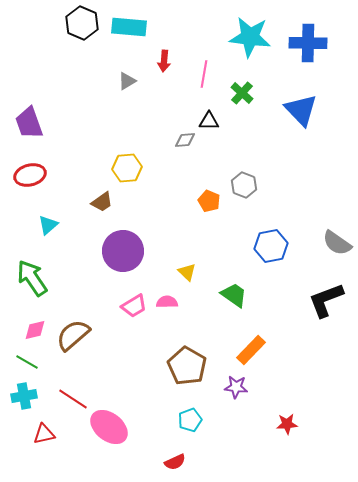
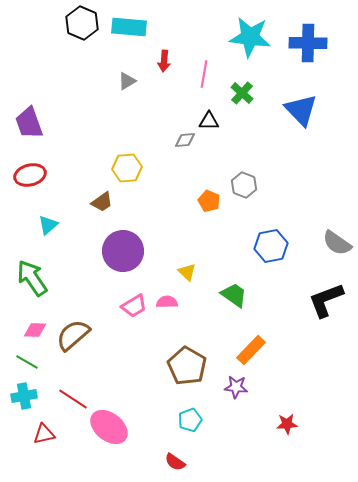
pink diamond: rotated 15 degrees clockwise
red semicircle: rotated 60 degrees clockwise
